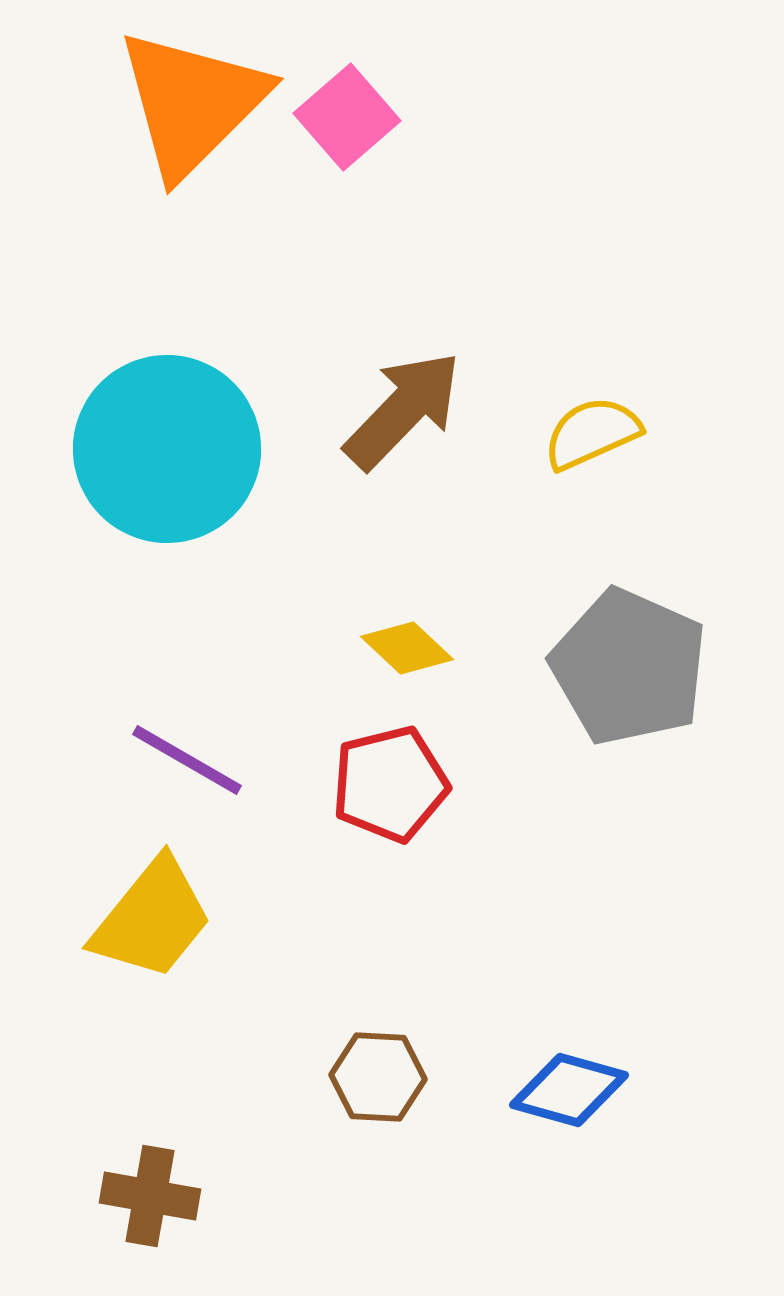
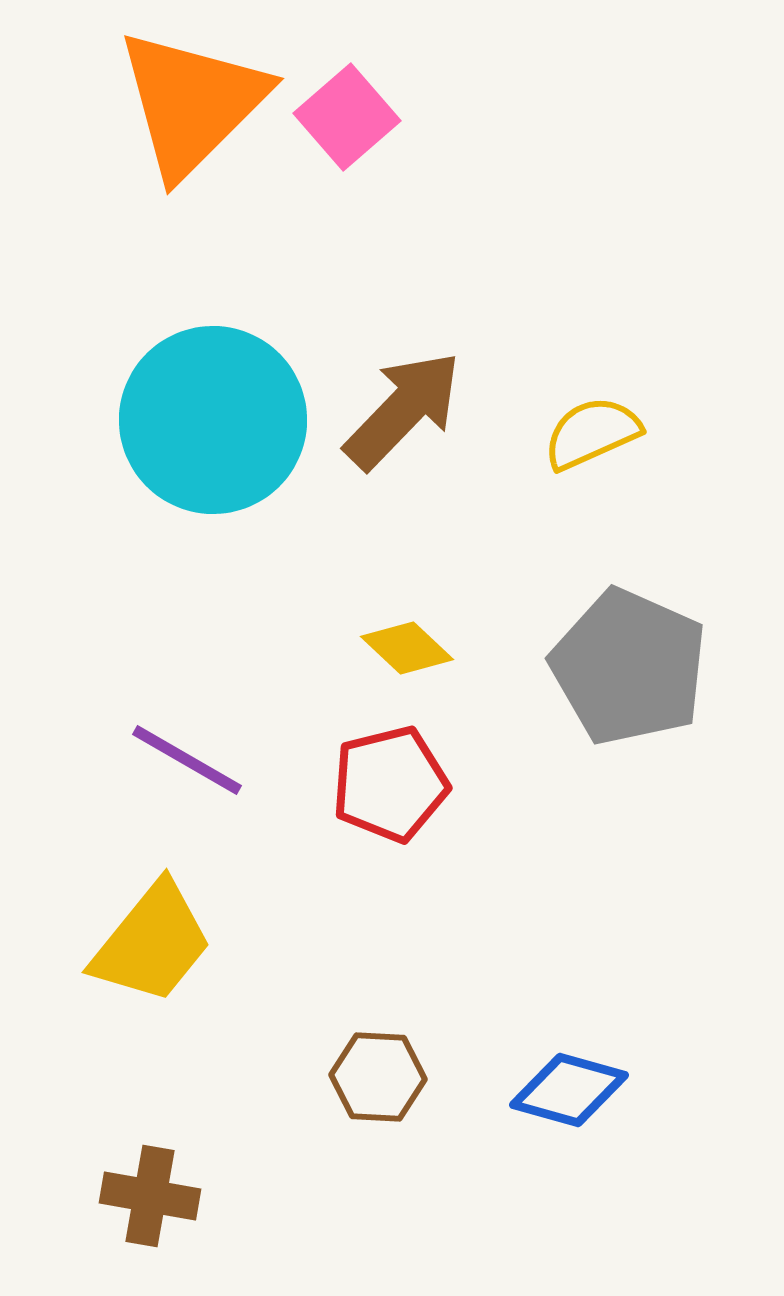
cyan circle: moved 46 px right, 29 px up
yellow trapezoid: moved 24 px down
